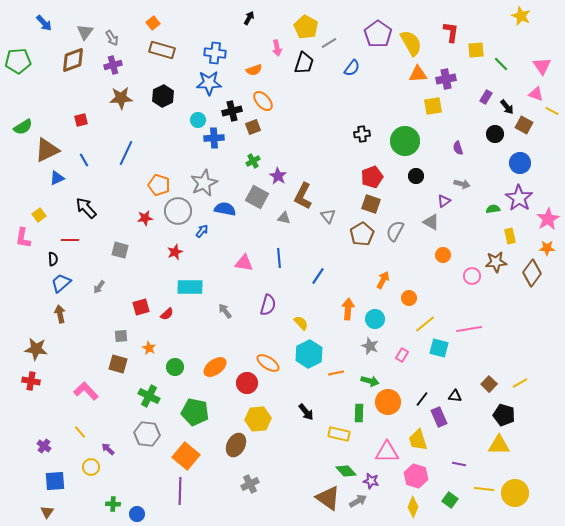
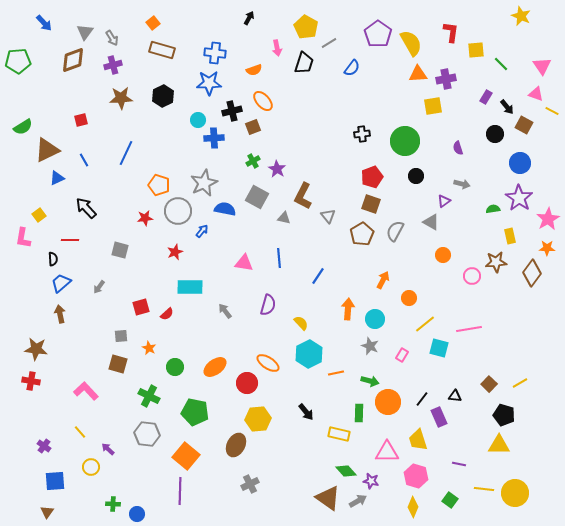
purple star at (278, 176): moved 1 px left, 7 px up
